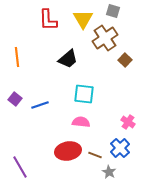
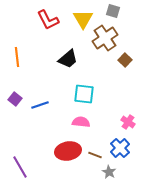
red L-shape: rotated 25 degrees counterclockwise
